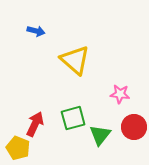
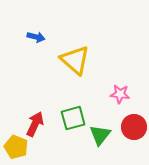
blue arrow: moved 6 px down
yellow pentagon: moved 2 px left, 1 px up
